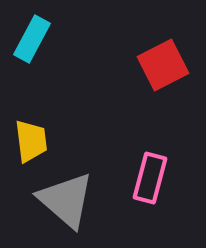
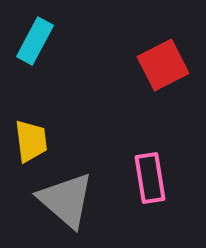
cyan rectangle: moved 3 px right, 2 px down
pink rectangle: rotated 24 degrees counterclockwise
